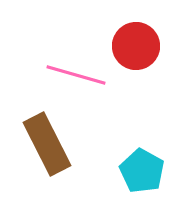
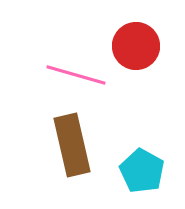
brown rectangle: moved 25 px right, 1 px down; rotated 14 degrees clockwise
